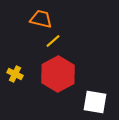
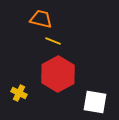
yellow line: rotated 63 degrees clockwise
yellow cross: moved 4 px right, 19 px down
